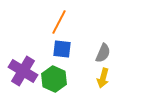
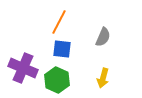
gray semicircle: moved 16 px up
purple cross: moved 3 px up; rotated 8 degrees counterclockwise
green hexagon: moved 3 px right, 1 px down
